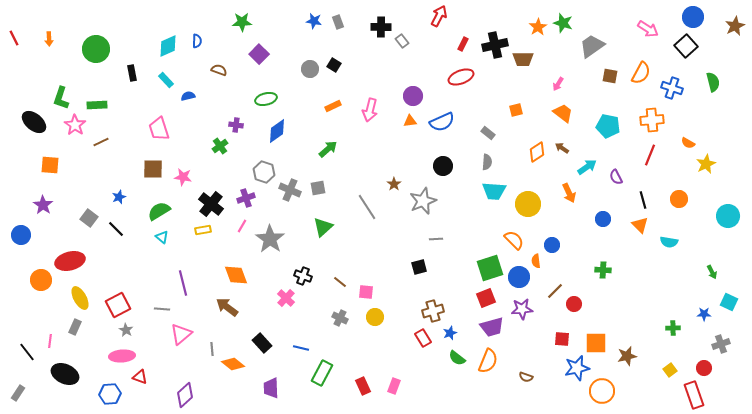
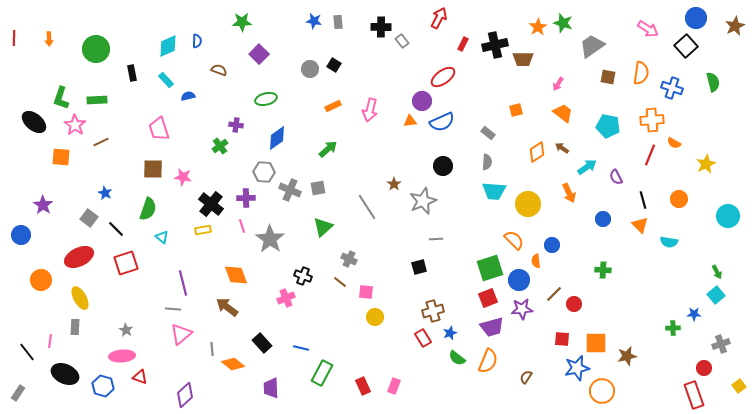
red arrow at (439, 16): moved 2 px down
blue circle at (693, 17): moved 3 px right, 1 px down
gray rectangle at (338, 22): rotated 16 degrees clockwise
red line at (14, 38): rotated 28 degrees clockwise
orange semicircle at (641, 73): rotated 20 degrees counterclockwise
brown square at (610, 76): moved 2 px left, 1 px down
red ellipse at (461, 77): moved 18 px left; rotated 15 degrees counterclockwise
purple circle at (413, 96): moved 9 px right, 5 px down
green rectangle at (97, 105): moved 5 px up
blue diamond at (277, 131): moved 7 px down
orange semicircle at (688, 143): moved 14 px left
orange square at (50, 165): moved 11 px right, 8 px up
gray hexagon at (264, 172): rotated 15 degrees counterclockwise
blue star at (119, 197): moved 14 px left, 4 px up; rotated 24 degrees counterclockwise
purple cross at (246, 198): rotated 18 degrees clockwise
green semicircle at (159, 211): moved 11 px left, 2 px up; rotated 140 degrees clockwise
pink line at (242, 226): rotated 48 degrees counterclockwise
red ellipse at (70, 261): moved 9 px right, 4 px up; rotated 12 degrees counterclockwise
green arrow at (712, 272): moved 5 px right
blue circle at (519, 277): moved 3 px down
brown line at (555, 291): moved 1 px left, 3 px down
pink cross at (286, 298): rotated 24 degrees clockwise
red square at (486, 298): moved 2 px right
cyan square at (729, 302): moved 13 px left, 7 px up; rotated 24 degrees clockwise
red square at (118, 305): moved 8 px right, 42 px up; rotated 10 degrees clockwise
gray line at (162, 309): moved 11 px right
blue star at (704, 314): moved 10 px left
gray cross at (340, 318): moved 9 px right, 59 px up
gray rectangle at (75, 327): rotated 21 degrees counterclockwise
yellow square at (670, 370): moved 69 px right, 16 px down
brown semicircle at (526, 377): rotated 104 degrees clockwise
blue hexagon at (110, 394): moved 7 px left, 8 px up; rotated 20 degrees clockwise
